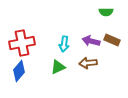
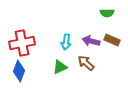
green semicircle: moved 1 px right, 1 px down
cyan arrow: moved 2 px right, 2 px up
brown arrow: moved 2 px left; rotated 48 degrees clockwise
green triangle: moved 2 px right
blue diamond: rotated 20 degrees counterclockwise
